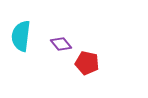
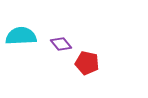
cyan semicircle: rotated 80 degrees clockwise
